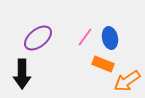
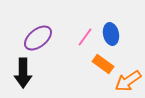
blue ellipse: moved 1 px right, 4 px up
orange rectangle: rotated 15 degrees clockwise
black arrow: moved 1 px right, 1 px up
orange arrow: moved 1 px right
